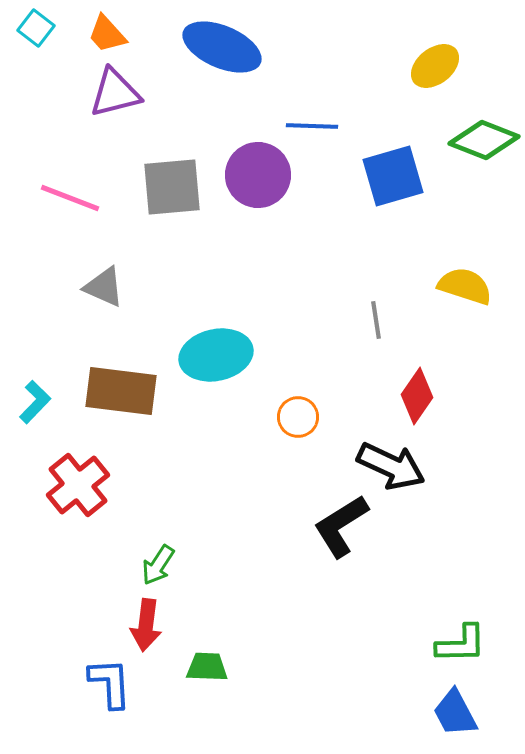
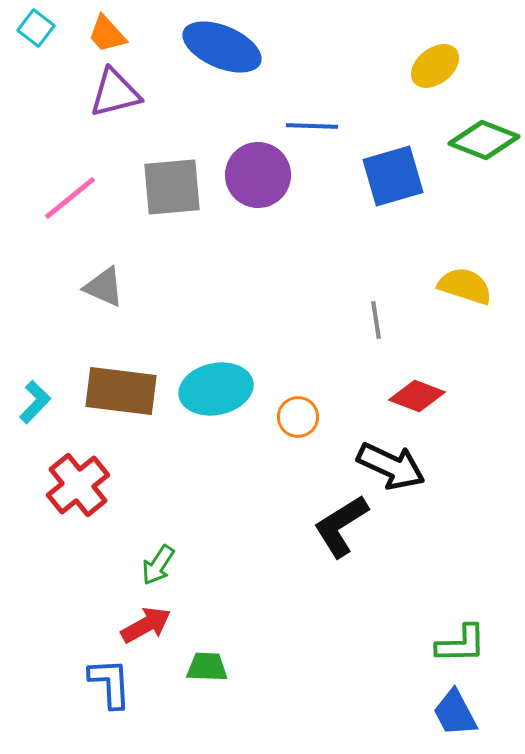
pink line: rotated 60 degrees counterclockwise
cyan ellipse: moved 34 px down
red diamond: rotated 76 degrees clockwise
red arrow: rotated 126 degrees counterclockwise
